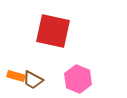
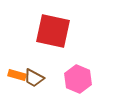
orange rectangle: moved 1 px right, 1 px up
brown trapezoid: moved 1 px right, 2 px up
